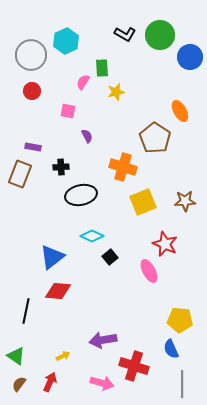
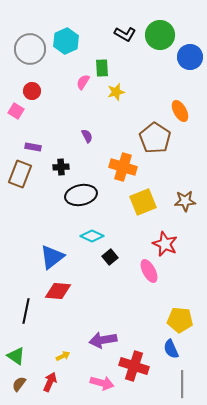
gray circle: moved 1 px left, 6 px up
pink square: moved 52 px left; rotated 21 degrees clockwise
